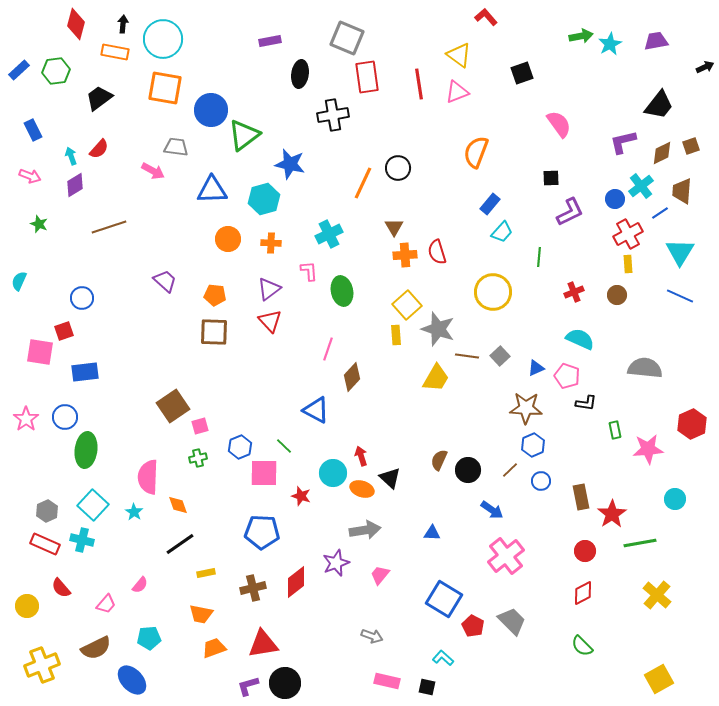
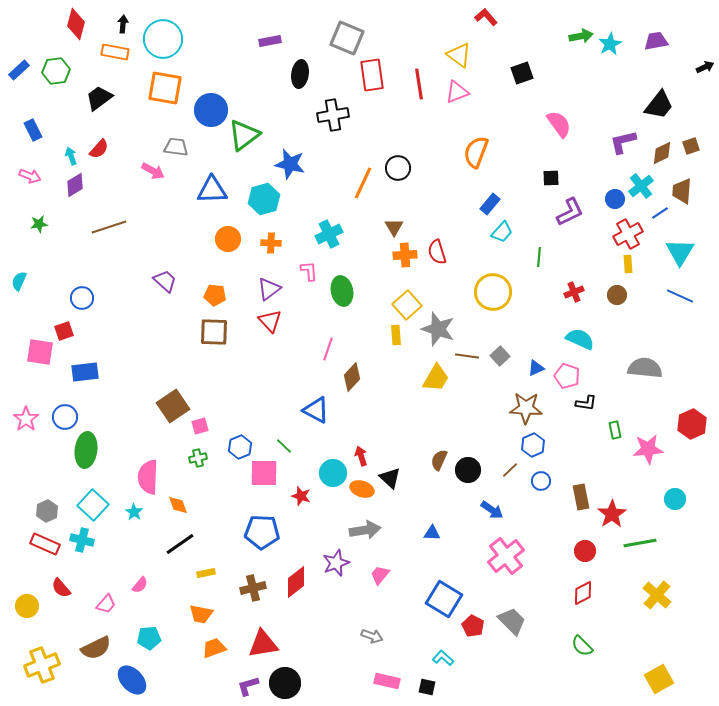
red rectangle at (367, 77): moved 5 px right, 2 px up
green star at (39, 224): rotated 30 degrees counterclockwise
